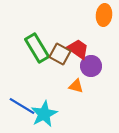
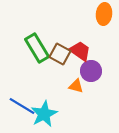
orange ellipse: moved 1 px up
red trapezoid: moved 2 px right, 2 px down
purple circle: moved 5 px down
